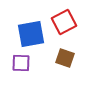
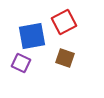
blue square: moved 1 px right, 2 px down
purple square: rotated 24 degrees clockwise
